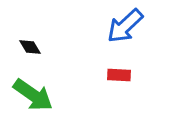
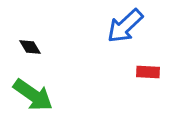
red rectangle: moved 29 px right, 3 px up
